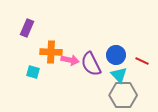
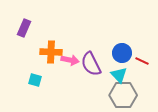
purple rectangle: moved 3 px left
blue circle: moved 6 px right, 2 px up
cyan square: moved 2 px right, 8 px down
